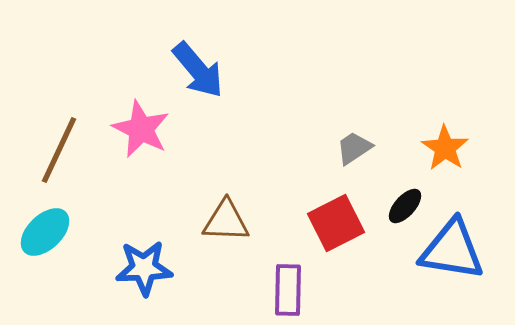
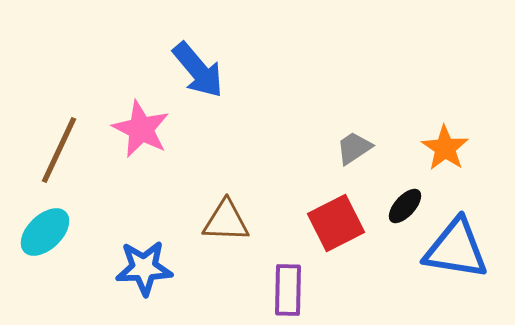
blue triangle: moved 4 px right, 1 px up
